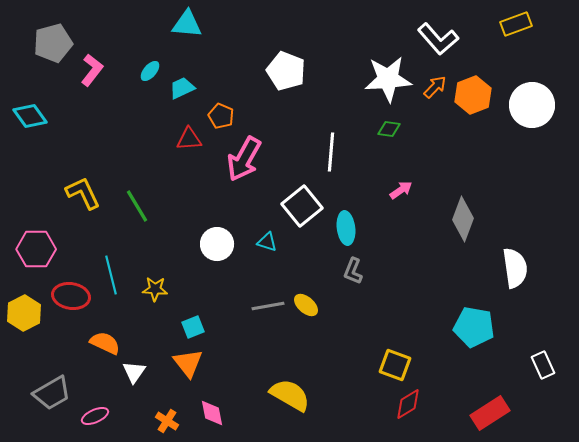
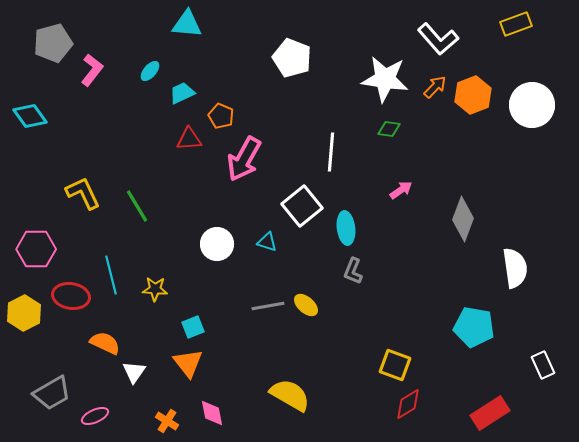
white pentagon at (286, 71): moved 6 px right, 13 px up
white star at (388, 79): moved 3 px left; rotated 12 degrees clockwise
cyan trapezoid at (182, 88): moved 5 px down
